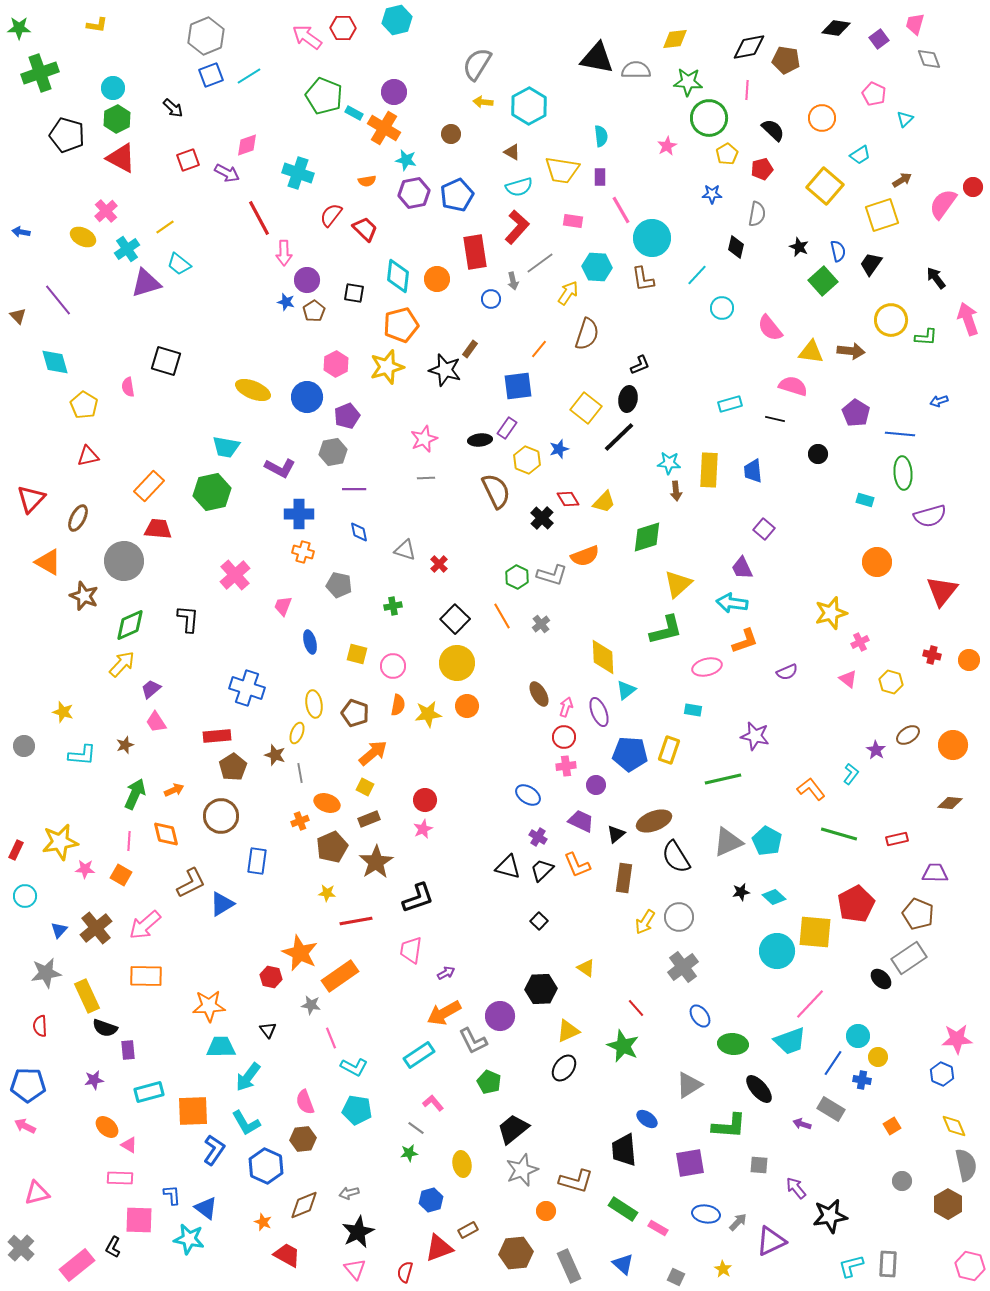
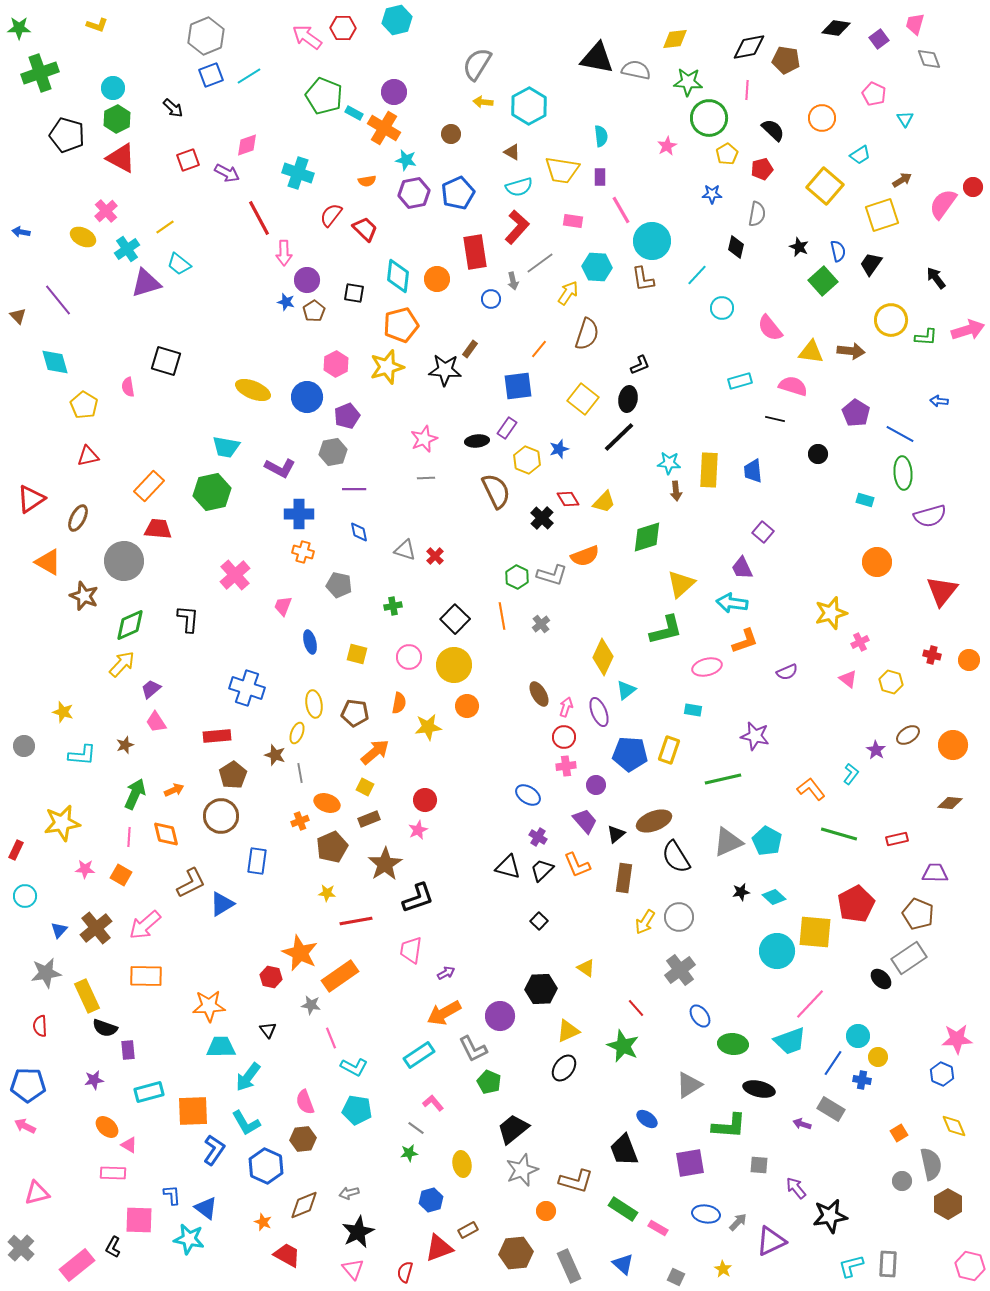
yellow L-shape at (97, 25): rotated 10 degrees clockwise
gray semicircle at (636, 70): rotated 12 degrees clockwise
cyan triangle at (905, 119): rotated 18 degrees counterclockwise
blue pentagon at (457, 195): moved 1 px right, 2 px up
cyan circle at (652, 238): moved 3 px down
pink arrow at (968, 319): moved 11 px down; rotated 92 degrees clockwise
black star at (445, 370): rotated 12 degrees counterclockwise
blue arrow at (939, 401): rotated 24 degrees clockwise
cyan rectangle at (730, 404): moved 10 px right, 23 px up
yellow square at (586, 408): moved 3 px left, 9 px up
blue line at (900, 434): rotated 24 degrees clockwise
black ellipse at (480, 440): moved 3 px left, 1 px down
red triangle at (31, 499): rotated 12 degrees clockwise
purple square at (764, 529): moved 1 px left, 3 px down
red cross at (439, 564): moved 4 px left, 8 px up
yellow triangle at (678, 584): moved 3 px right
orange line at (502, 616): rotated 20 degrees clockwise
yellow diamond at (603, 657): rotated 27 degrees clockwise
yellow circle at (457, 663): moved 3 px left, 2 px down
pink circle at (393, 666): moved 16 px right, 9 px up
orange semicircle at (398, 705): moved 1 px right, 2 px up
brown pentagon at (355, 713): rotated 12 degrees counterclockwise
yellow star at (428, 714): moved 13 px down
orange arrow at (373, 753): moved 2 px right, 1 px up
brown pentagon at (233, 767): moved 8 px down
purple trapezoid at (581, 821): moved 4 px right; rotated 24 degrees clockwise
pink star at (423, 829): moved 5 px left, 1 px down
pink line at (129, 841): moved 4 px up
yellow star at (60, 842): moved 2 px right, 19 px up
brown star at (376, 862): moved 9 px right, 2 px down
gray cross at (683, 967): moved 3 px left, 3 px down
gray L-shape at (473, 1041): moved 8 px down
black ellipse at (759, 1089): rotated 36 degrees counterclockwise
orange square at (892, 1126): moved 7 px right, 7 px down
black trapezoid at (624, 1150): rotated 16 degrees counterclockwise
gray semicircle at (966, 1165): moved 35 px left, 1 px up
pink rectangle at (120, 1178): moved 7 px left, 5 px up
pink triangle at (355, 1269): moved 2 px left
